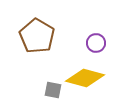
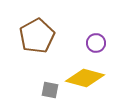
brown pentagon: rotated 12 degrees clockwise
gray square: moved 3 px left
